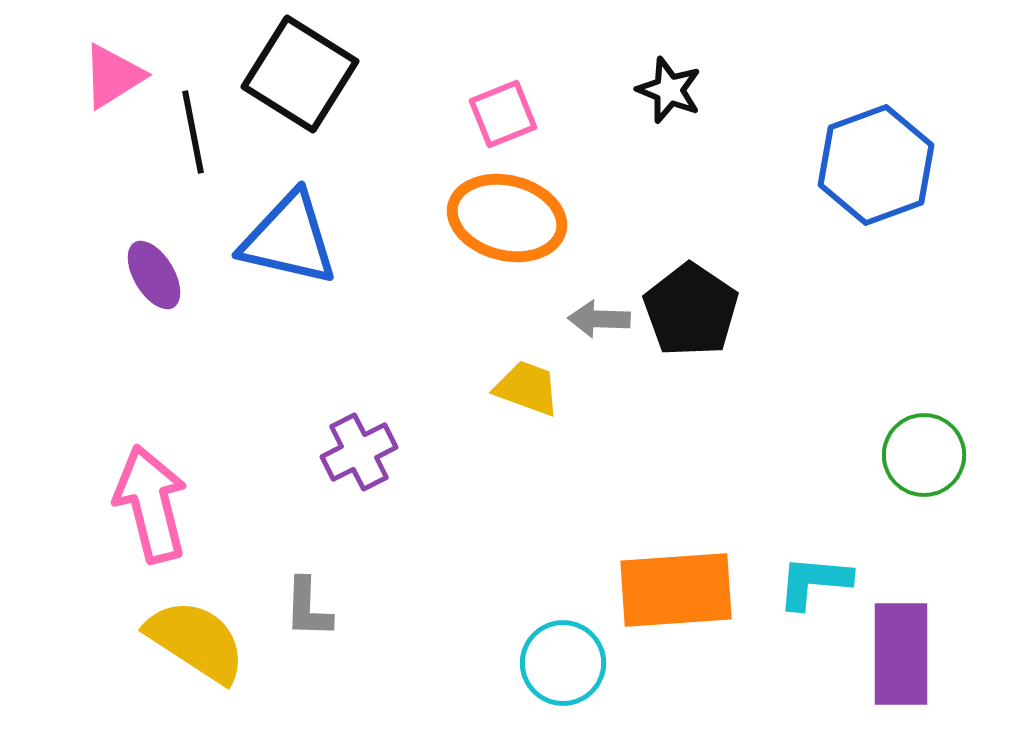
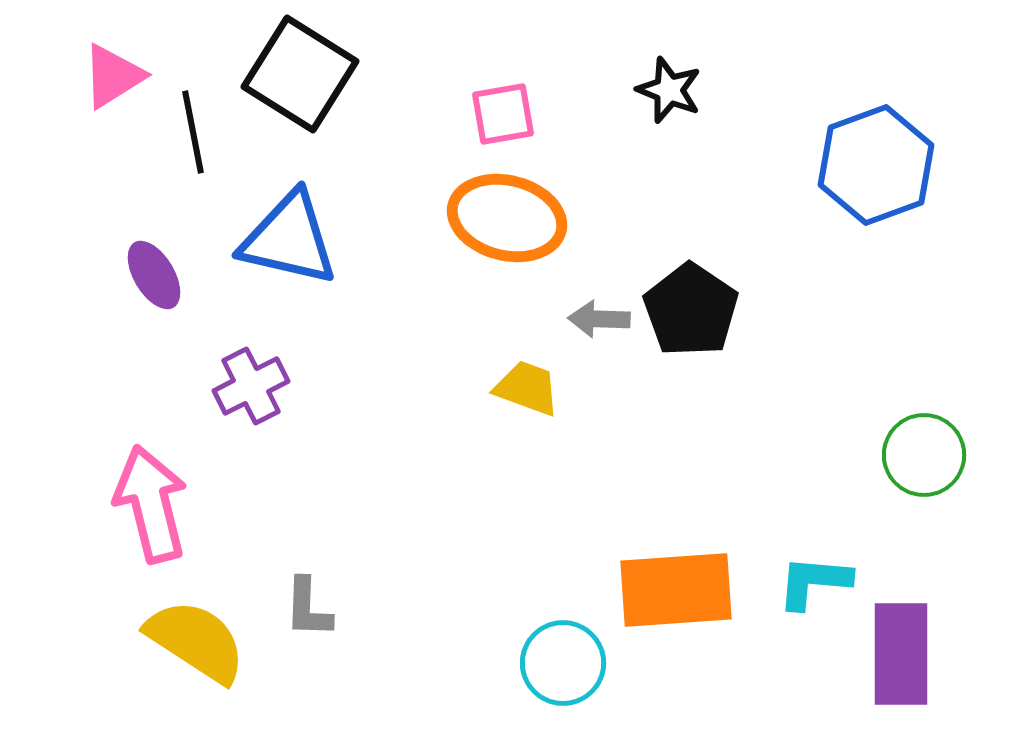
pink square: rotated 12 degrees clockwise
purple cross: moved 108 px left, 66 px up
